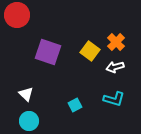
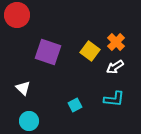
white arrow: rotated 18 degrees counterclockwise
white triangle: moved 3 px left, 6 px up
cyan L-shape: rotated 10 degrees counterclockwise
